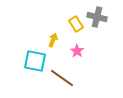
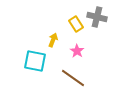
brown line: moved 11 px right
